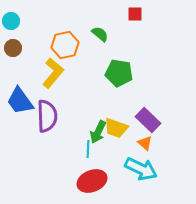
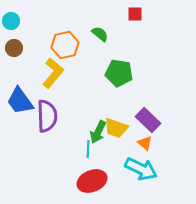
brown circle: moved 1 px right
